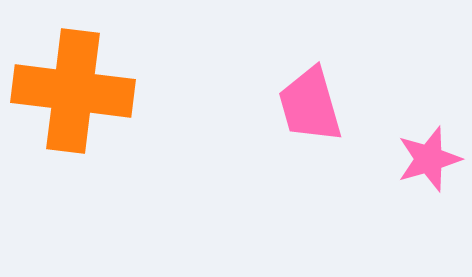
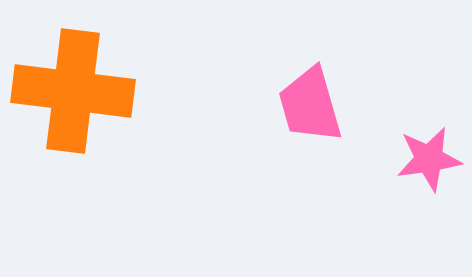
pink star: rotated 8 degrees clockwise
